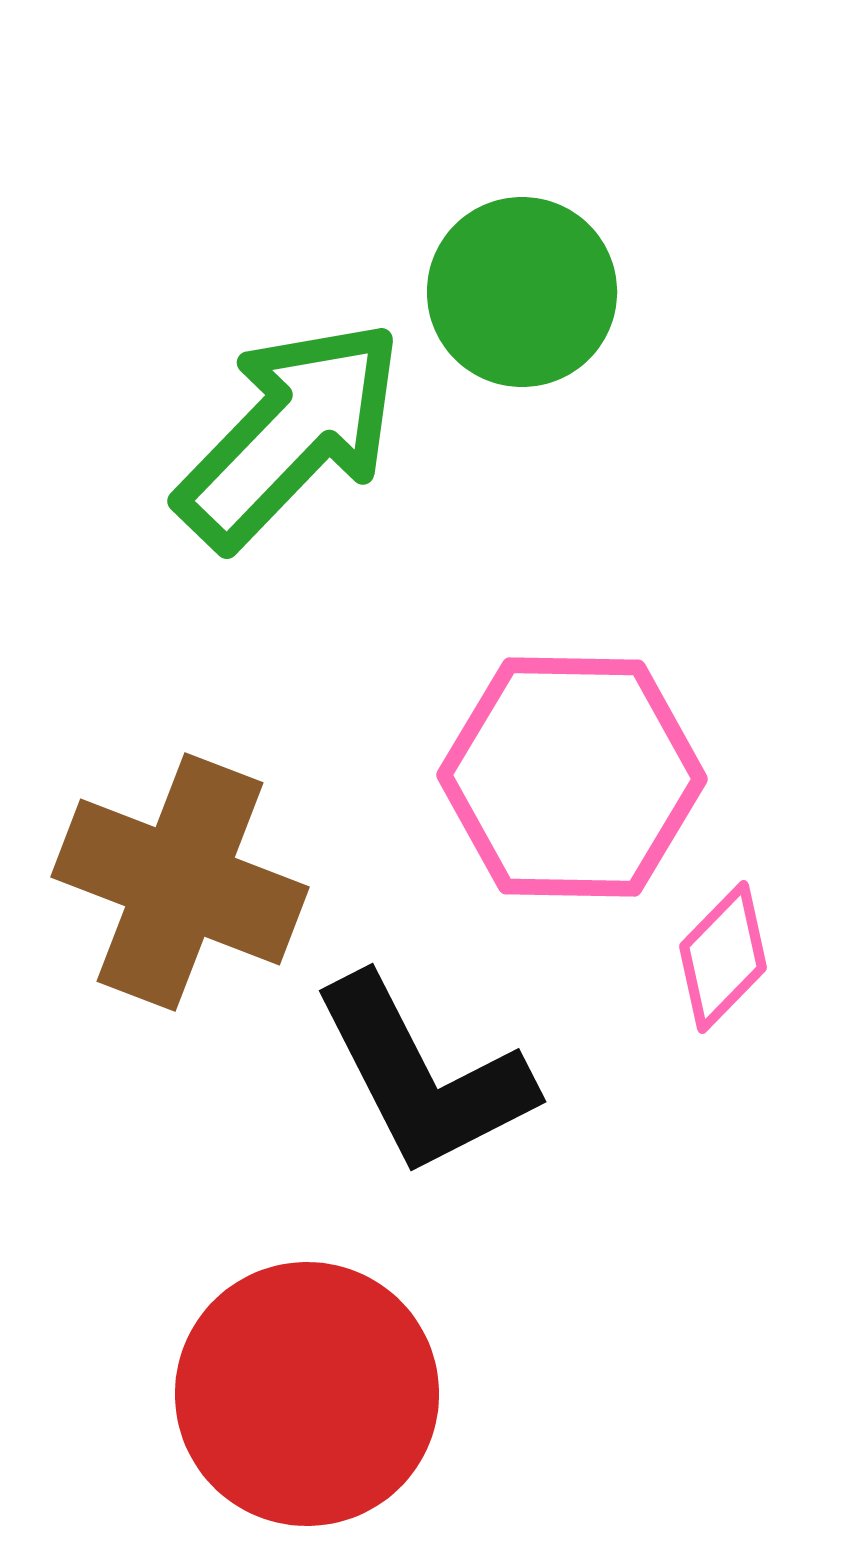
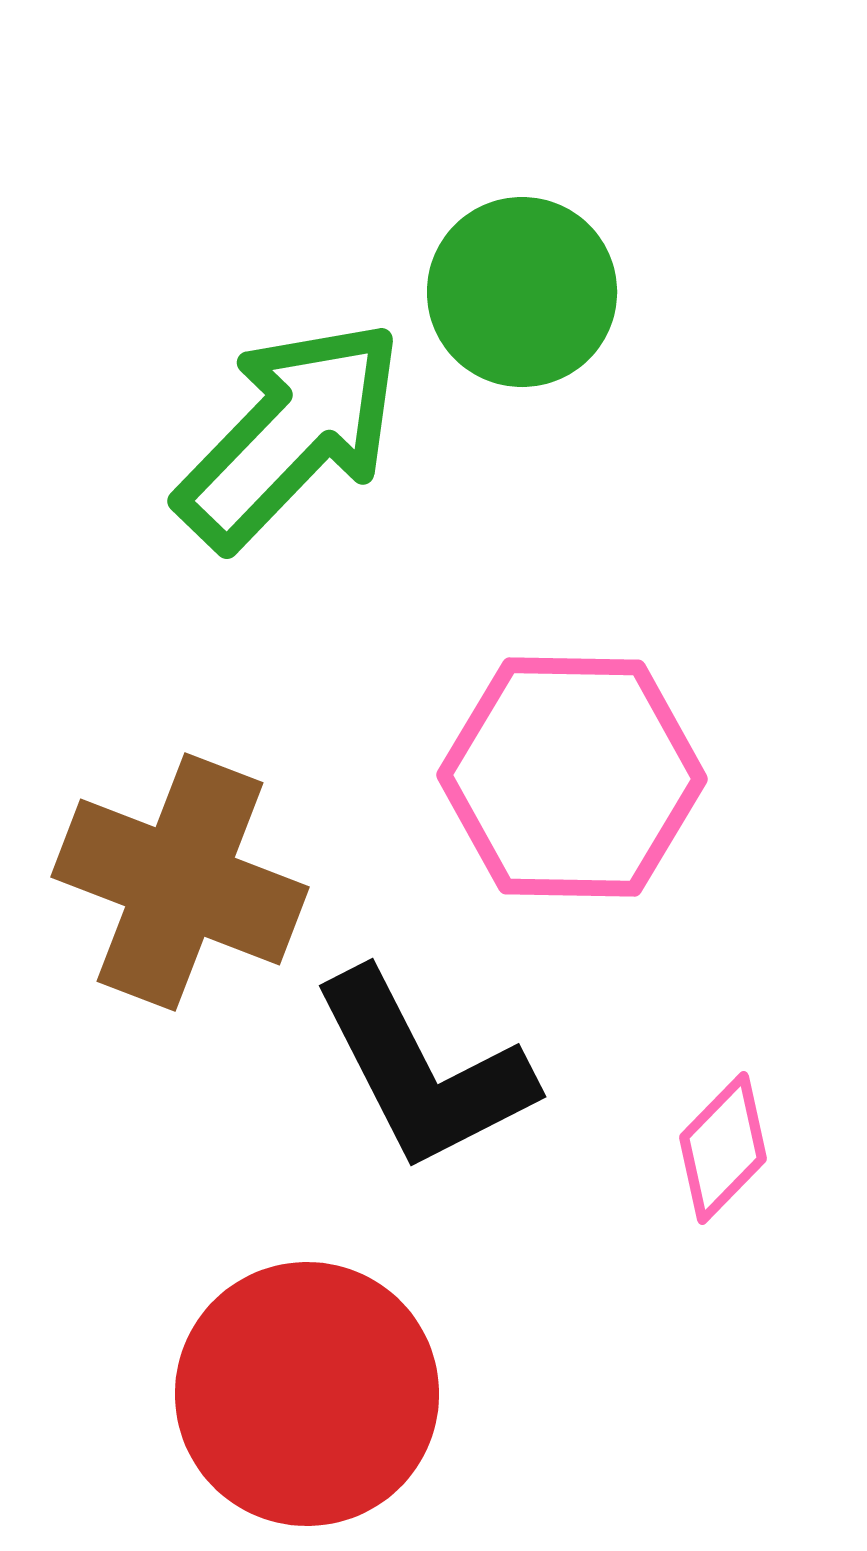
pink diamond: moved 191 px down
black L-shape: moved 5 px up
